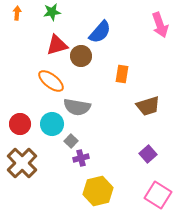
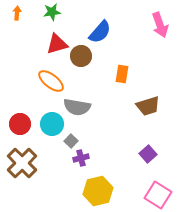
red triangle: moved 1 px up
